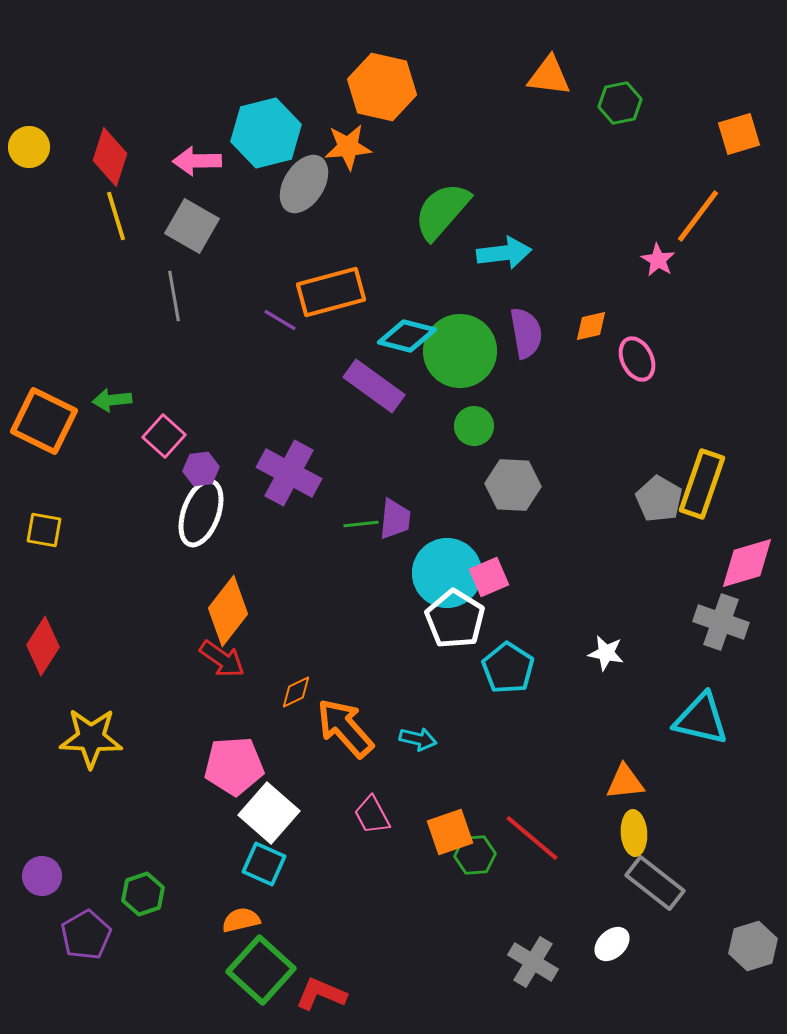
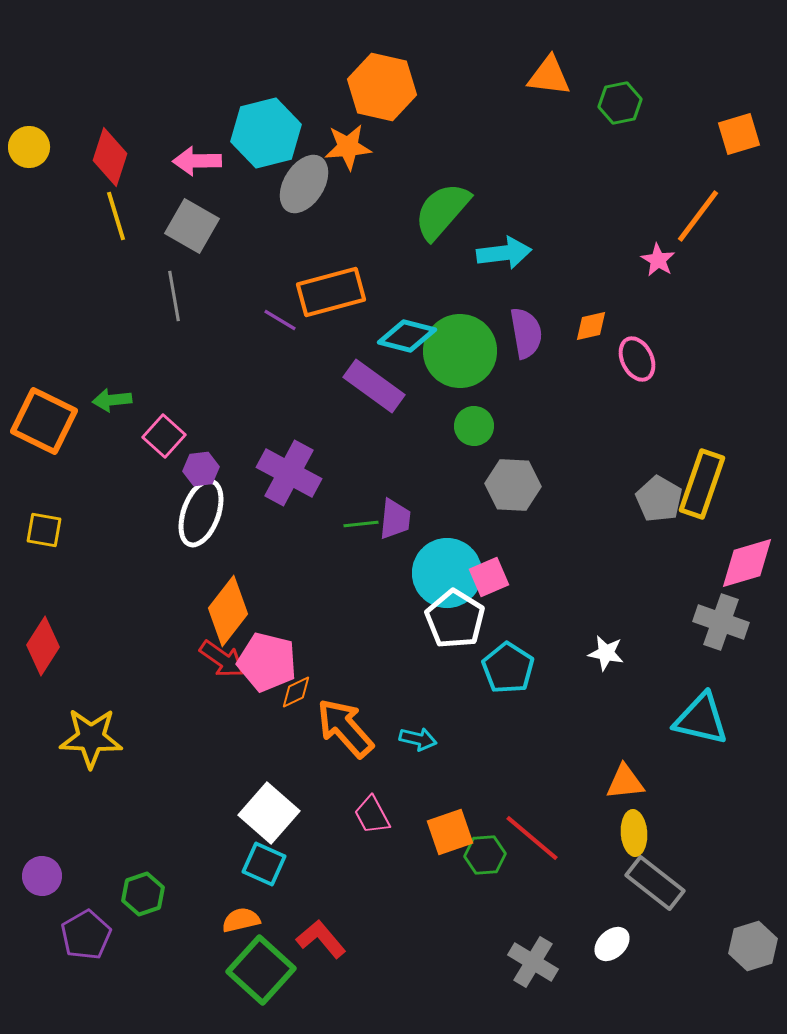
pink pentagon at (234, 766): moved 33 px right, 104 px up; rotated 18 degrees clockwise
green hexagon at (475, 855): moved 10 px right
red L-shape at (321, 994): moved 55 px up; rotated 27 degrees clockwise
